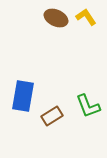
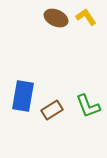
brown rectangle: moved 6 px up
